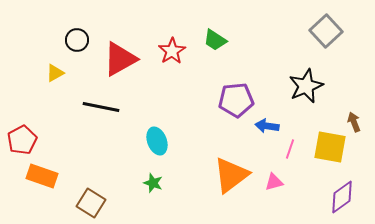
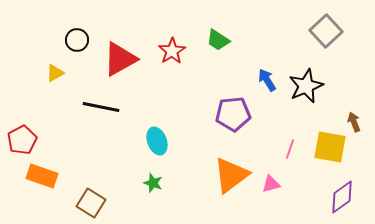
green trapezoid: moved 3 px right
purple pentagon: moved 3 px left, 14 px down
blue arrow: moved 46 px up; rotated 50 degrees clockwise
pink triangle: moved 3 px left, 2 px down
